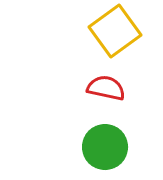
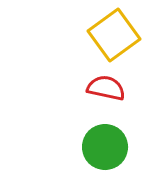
yellow square: moved 1 px left, 4 px down
